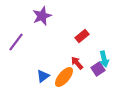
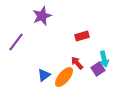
red rectangle: rotated 24 degrees clockwise
blue triangle: moved 1 px right, 1 px up
